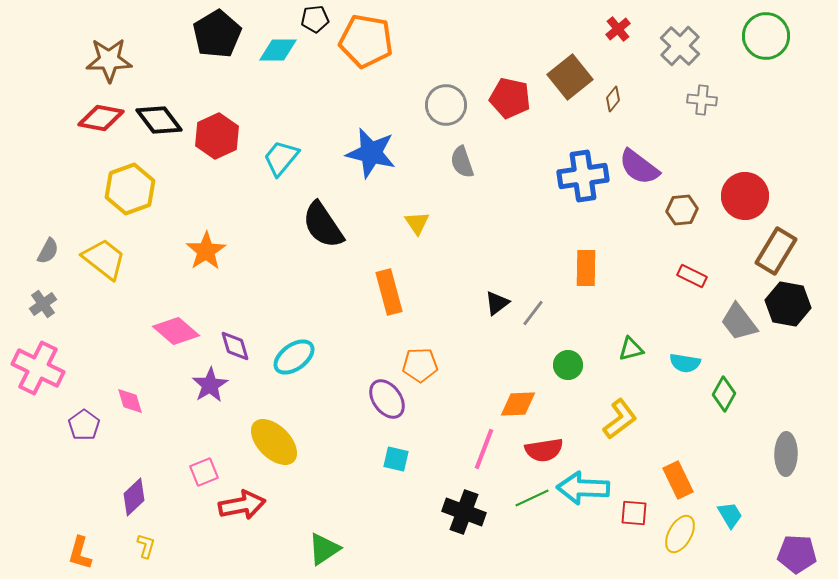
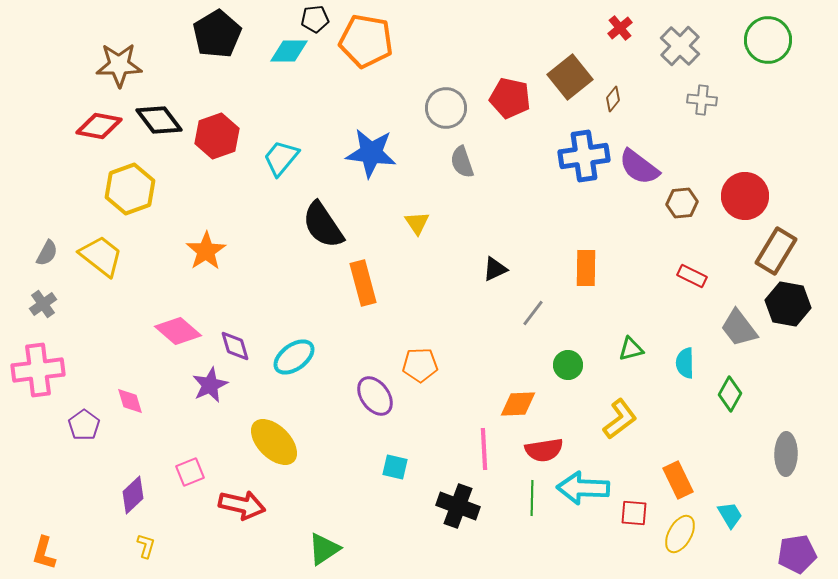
red cross at (618, 29): moved 2 px right, 1 px up
green circle at (766, 36): moved 2 px right, 4 px down
cyan diamond at (278, 50): moved 11 px right, 1 px down
brown star at (109, 60): moved 10 px right, 5 px down
gray circle at (446, 105): moved 3 px down
red diamond at (101, 118): moved 2 px left, 8 px down
red hexagon at (217, 136): rotated 6 degrees clockwise
blue star at (371, 153): rotated 6 degrees counterclockwise
blue cross at (583, 176): moved 1 px right, 20 px up
brown hexagon at (682, 210): moved 7 px up
gray semicircle at (48, 251): moved 1 px left, 2 px down
yellow trapezoid at (104, 259): moved 3 px left, 3 px up
orange rectangle at (389, 292): moved 26 px left, 9 px up
black triangle at (497, 303): moved 2 px left, 34 px up; rotated 12 degrees clockwise
gray trapezoid at (739, 322): moved 6 px down
pink diamond at (176, 331): moved 2 px right
cyan semicircle at (685, 363): rotated 80 degrees clockwise
pink cross at (38, 368): moved 2 px down; rotated 33 degrees counterclockwise
purple star at (210, 385): rotated 6 degrees clockwise
green diamond at (724, 394): moved 6 px right
purple ellipse at (387, 399): moved 12 px left, 3 px up
pink line at (484, 449): rotated 24 degrees counterclockwise
cyan square at (396, 459): moved 1 px left, 8 px down
pink square at (204, 472): moved 14 px left
purple diamond at (134, 497): moved 1 px left, 2 px up
green line at (532, 498): rotated 64 degrees counterclockwise
red arrow at (242, 505): rotated 24 degrees clockwise
black cross at (464, 512): moved 6 px left, 6 px up
orange L-shape at (80, 553): moved 36 px left
purple pentagon at (797, 554): rotated 12 degrees counterclockwise
